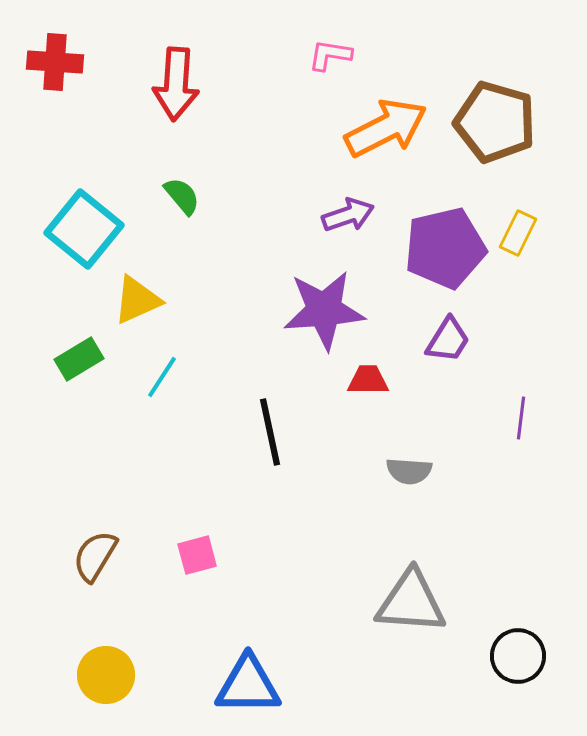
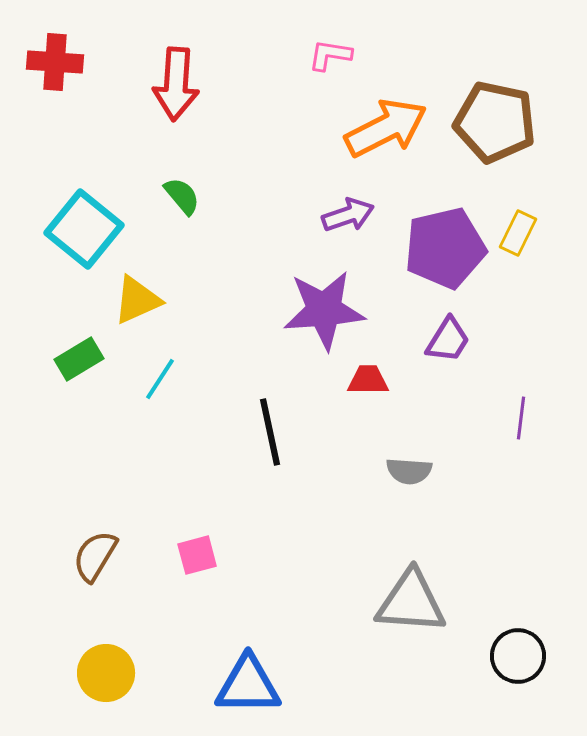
brown pentagon: rotated 4 degrees counterclockwise
cyan line: moved 2 px left, 2 px down
yellow circle: moved 2 px up
